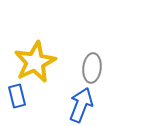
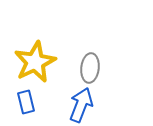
gray ellipse: moved 2 px left
blue rectangle: moved 9 px right, 6 px down
